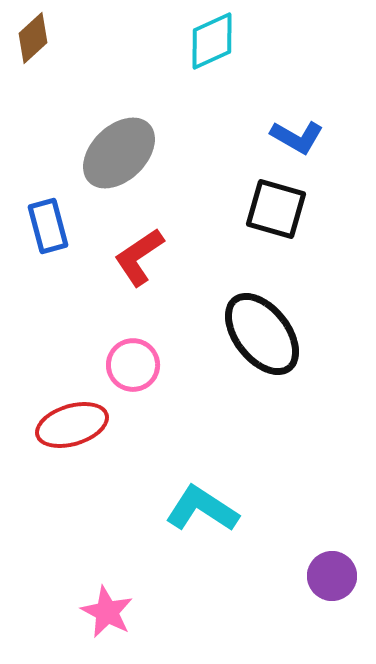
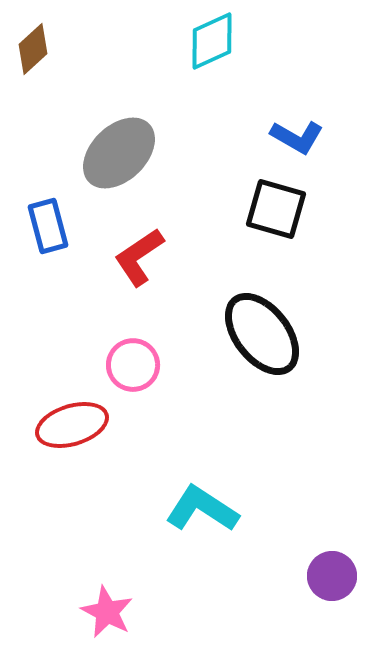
brown diamond: moved 11 px down
